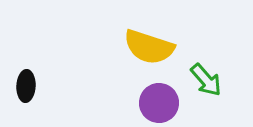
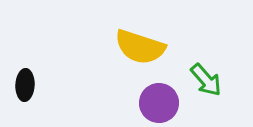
yellow semicircle: moved 9 px left
black ellipse: moved 1 px left, 1 px up
